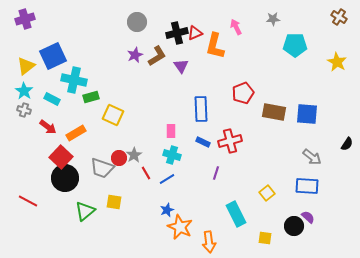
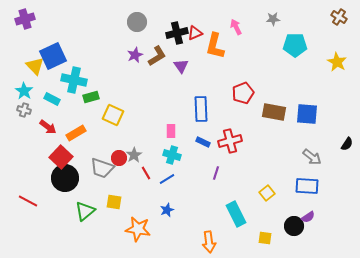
yellow triangle at (26, 66): moved 9 px right; rotated 36 degrees counterclockwise
purple semicircle at (308, 217): rotated 104 degrees clockwise
orange star at (180, 227): moved 42 px left, 2 px down; rotated 15 degrees counterclockwise
